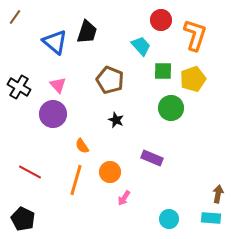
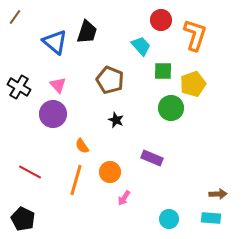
yellow pentagon: moved 5 px down
brown arrow: rotated 78 degrees clockwise
